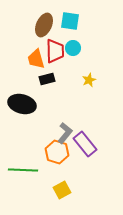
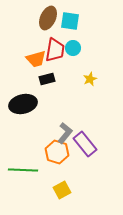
brown ellipse: moved 4 px right, 7 px up
red trapezoid: moved 1 px up; rotated 10 degrees clockwise
orange trapezoid: rotated 90 degrees counterclockwise
yellow star: moved 1 px right, 1 px up
black ellipse: moved 1 px right; rotated 28 degrees counterclockwise
